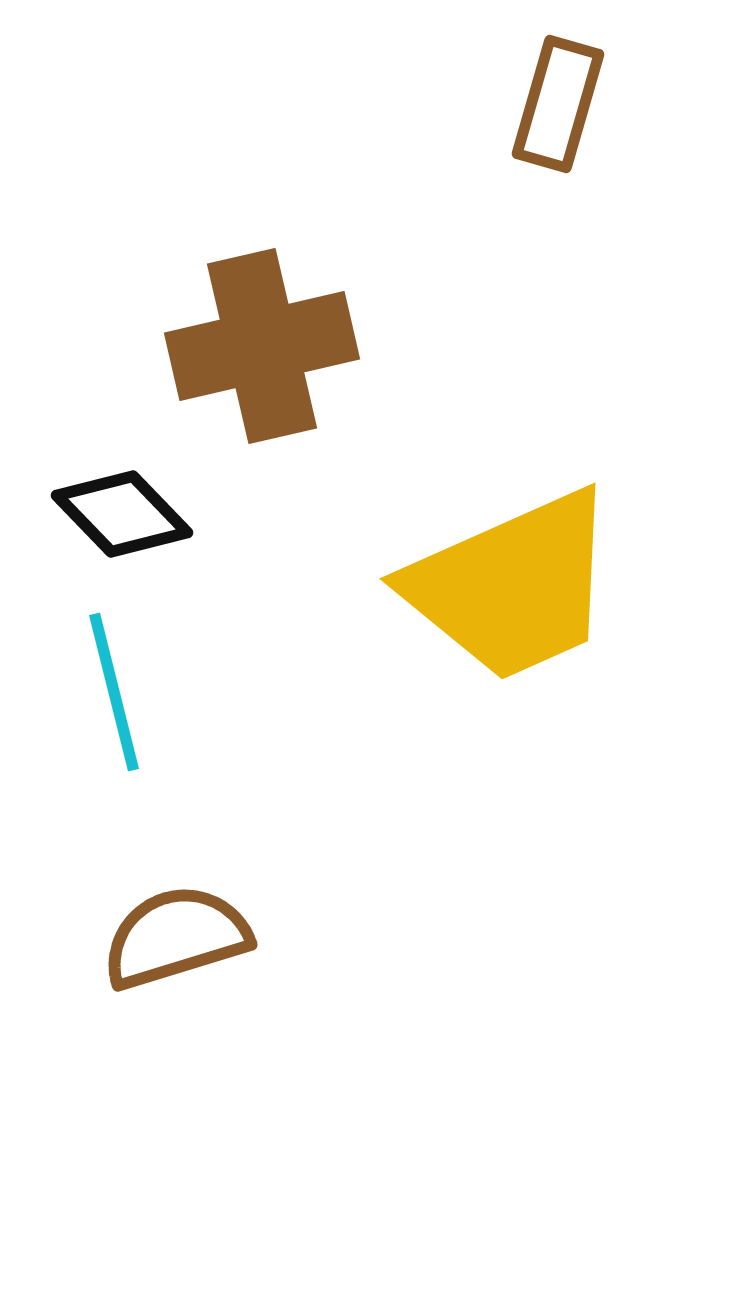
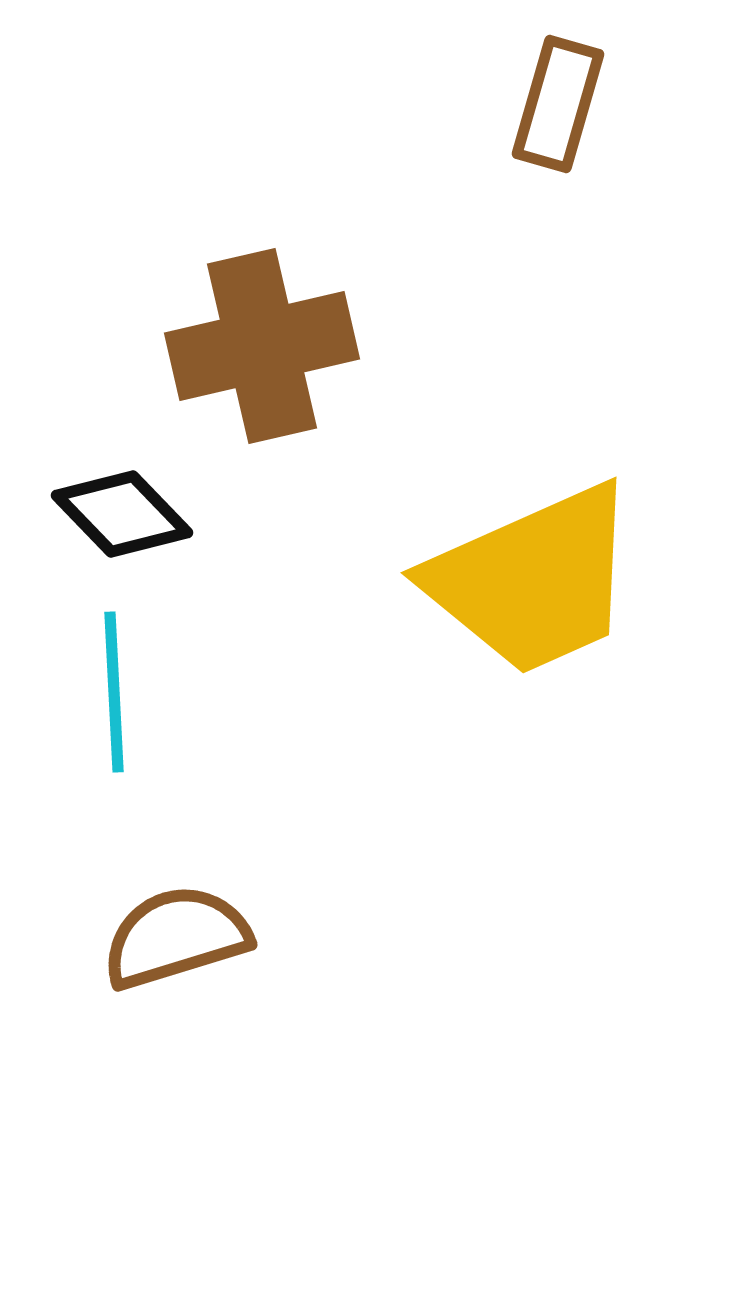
yellow trapezoid: moved 21 px right, 6 px up
cyan line: rotated 11 degrees clockwise
